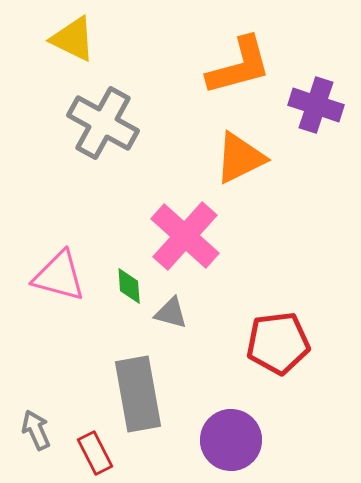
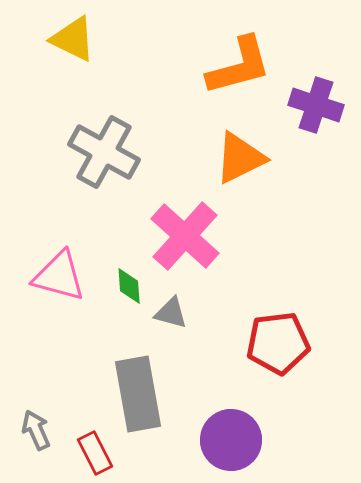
gray cross: moved 1 px right, 29 px down
